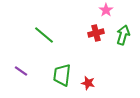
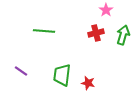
green line: moved 4 px up; rotated 35 degrees counterclockwise
